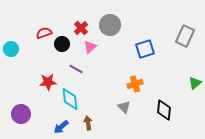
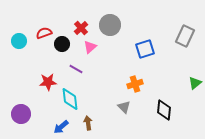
cyan circle: moved 8 px right, 8 px up
